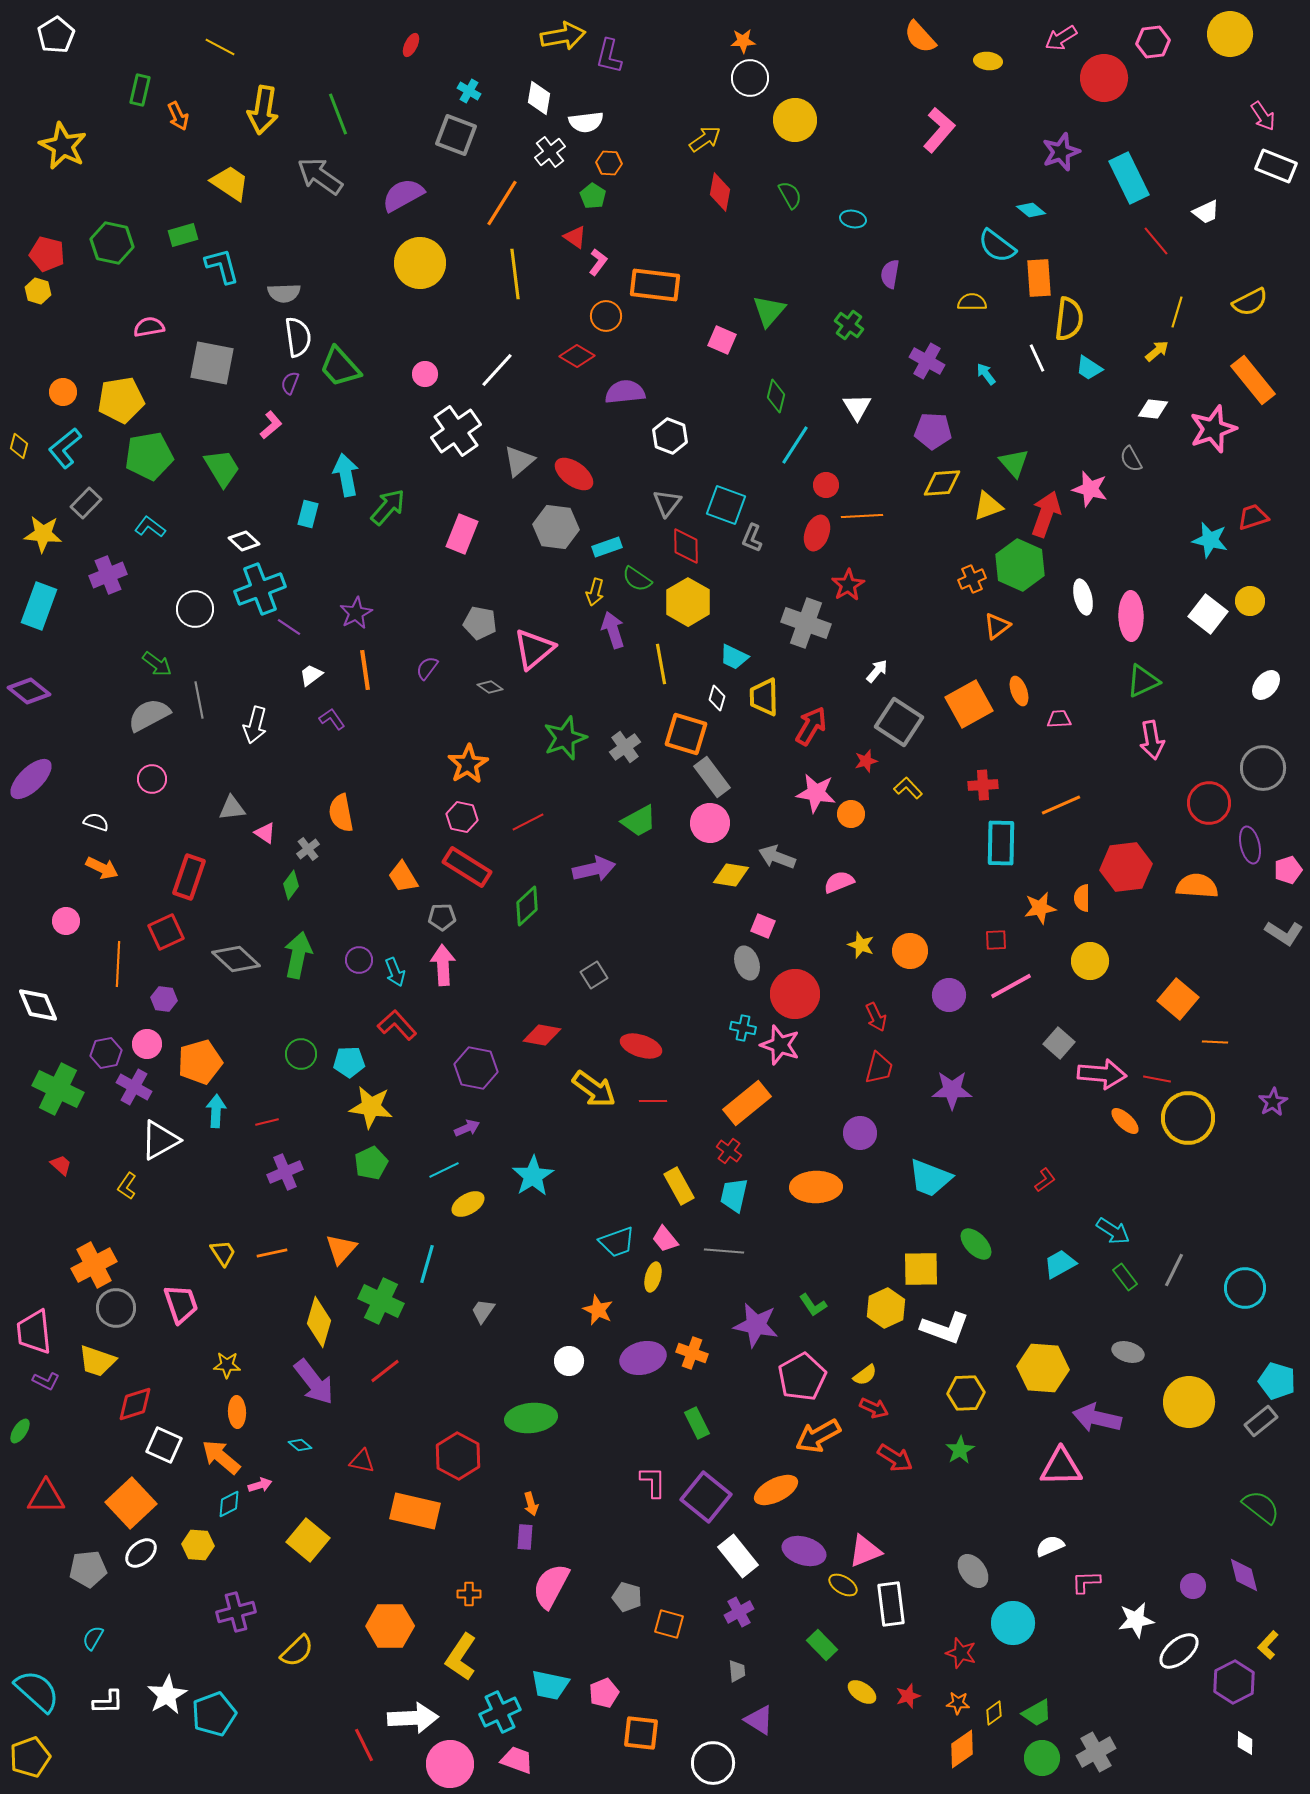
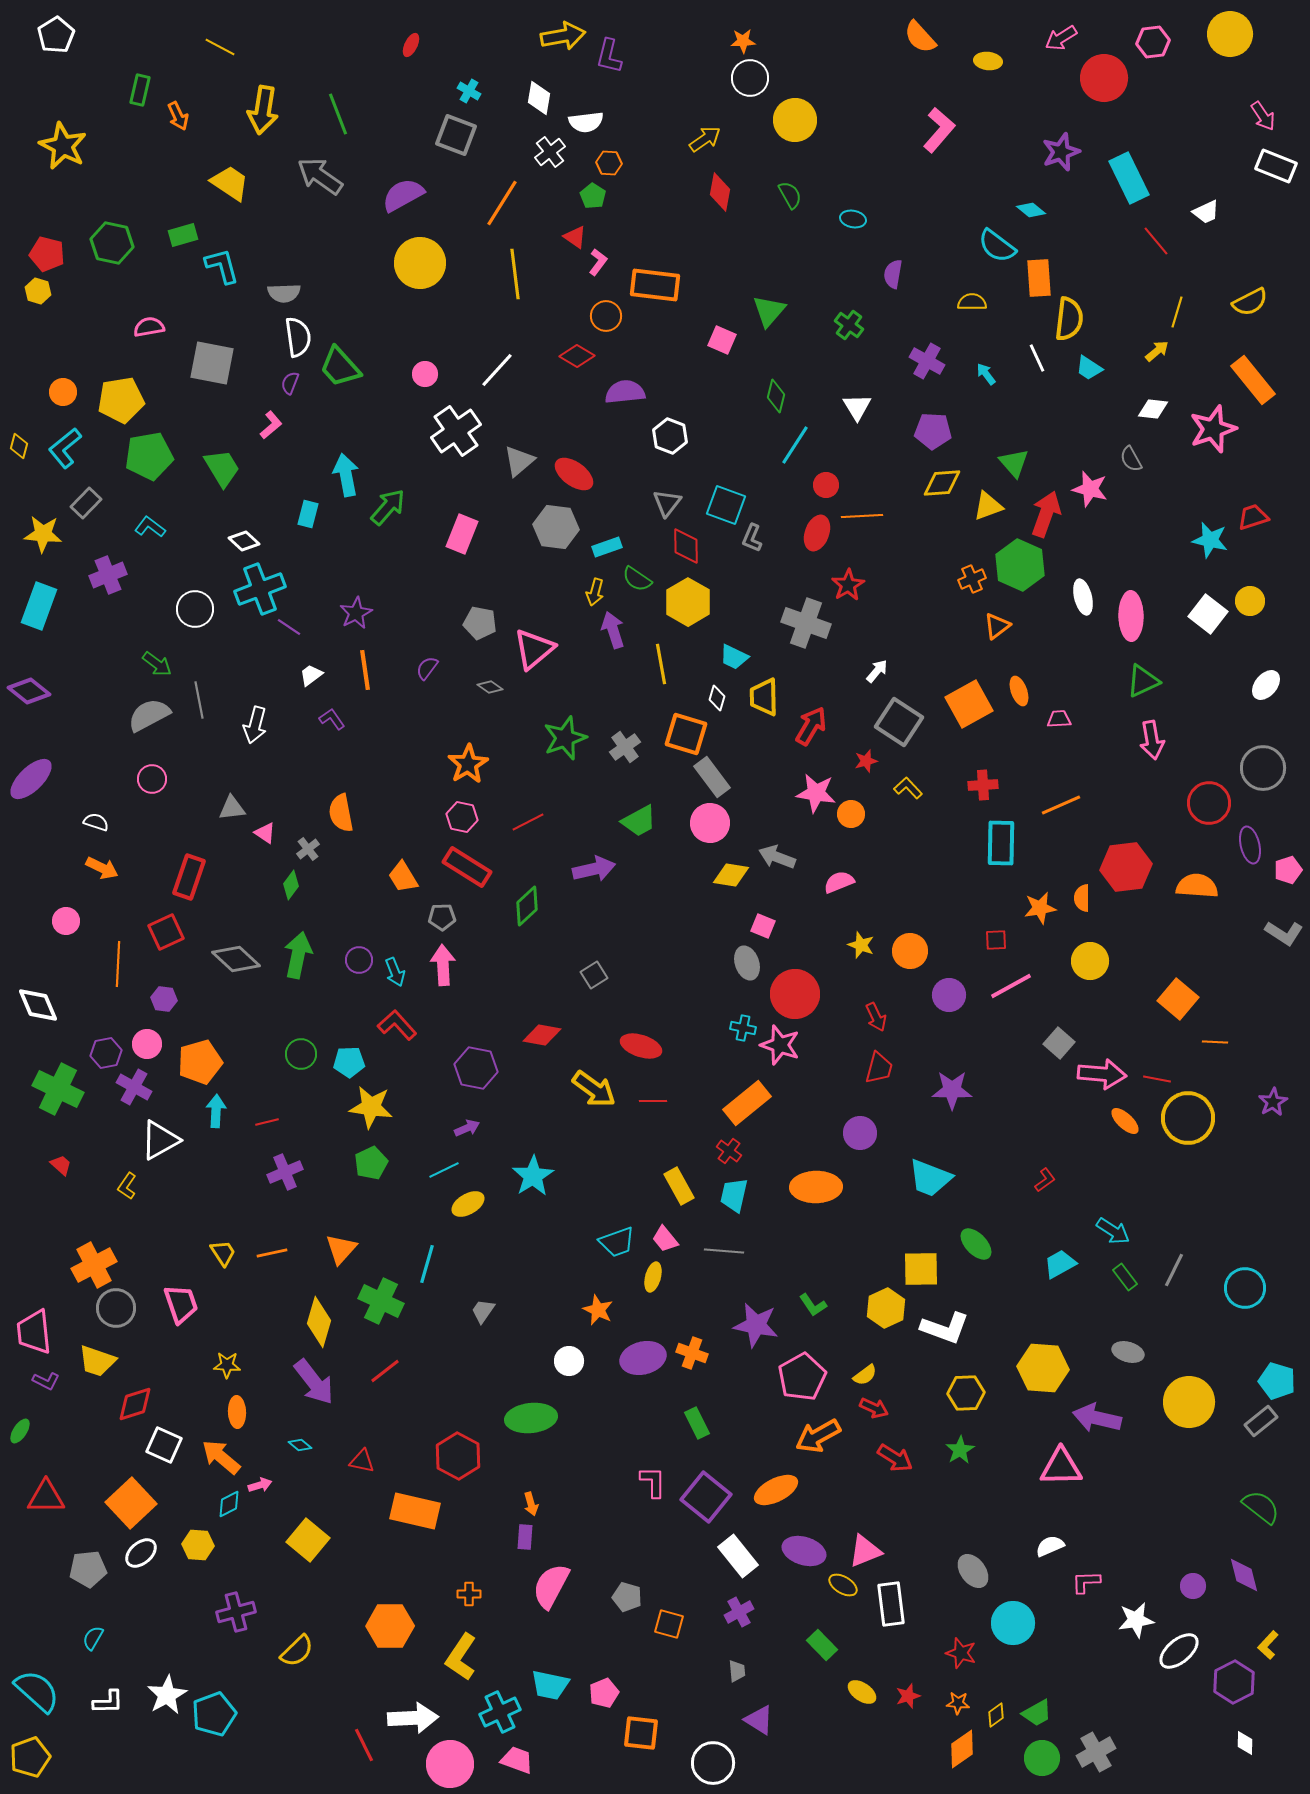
purple semicircle at (890, 274): moved 3 px right
yellow diamond at (994, 1713): moved 2 px right, 2 px down
